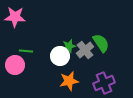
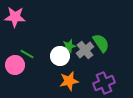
green line: moved 1 px right, 3 px down; rotated 24 degrees clockwise
